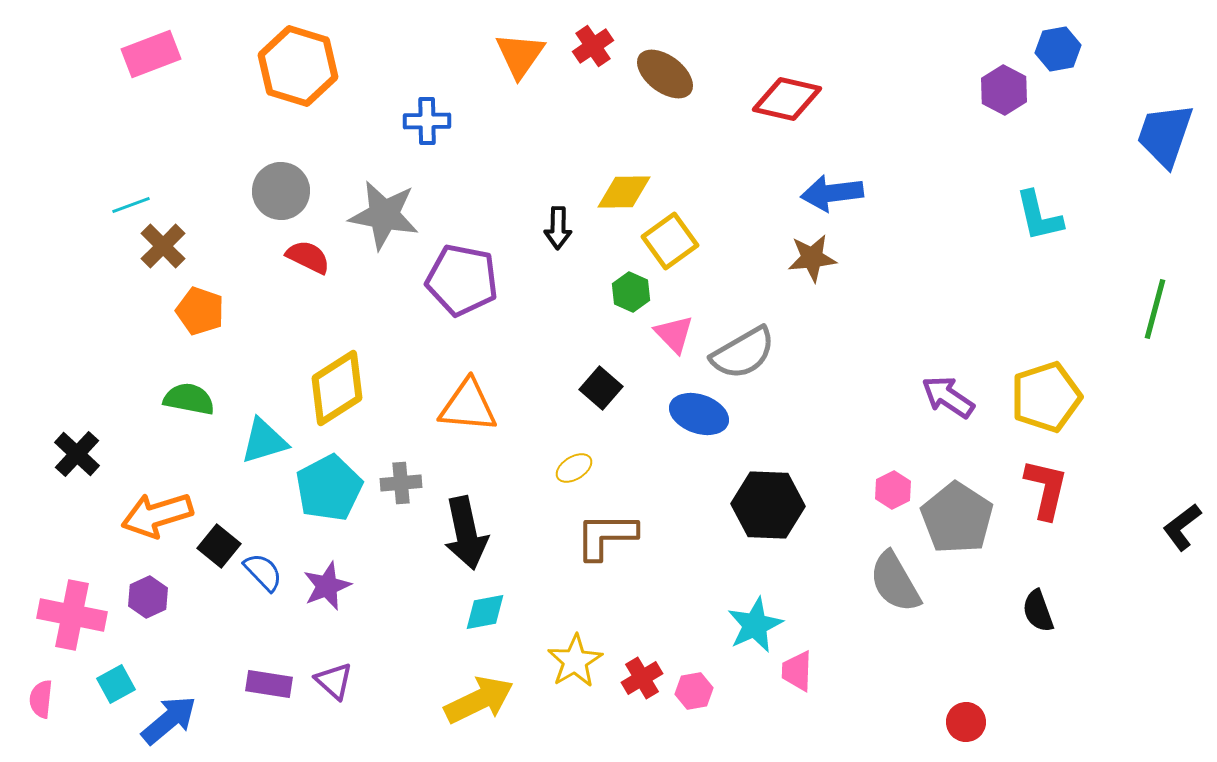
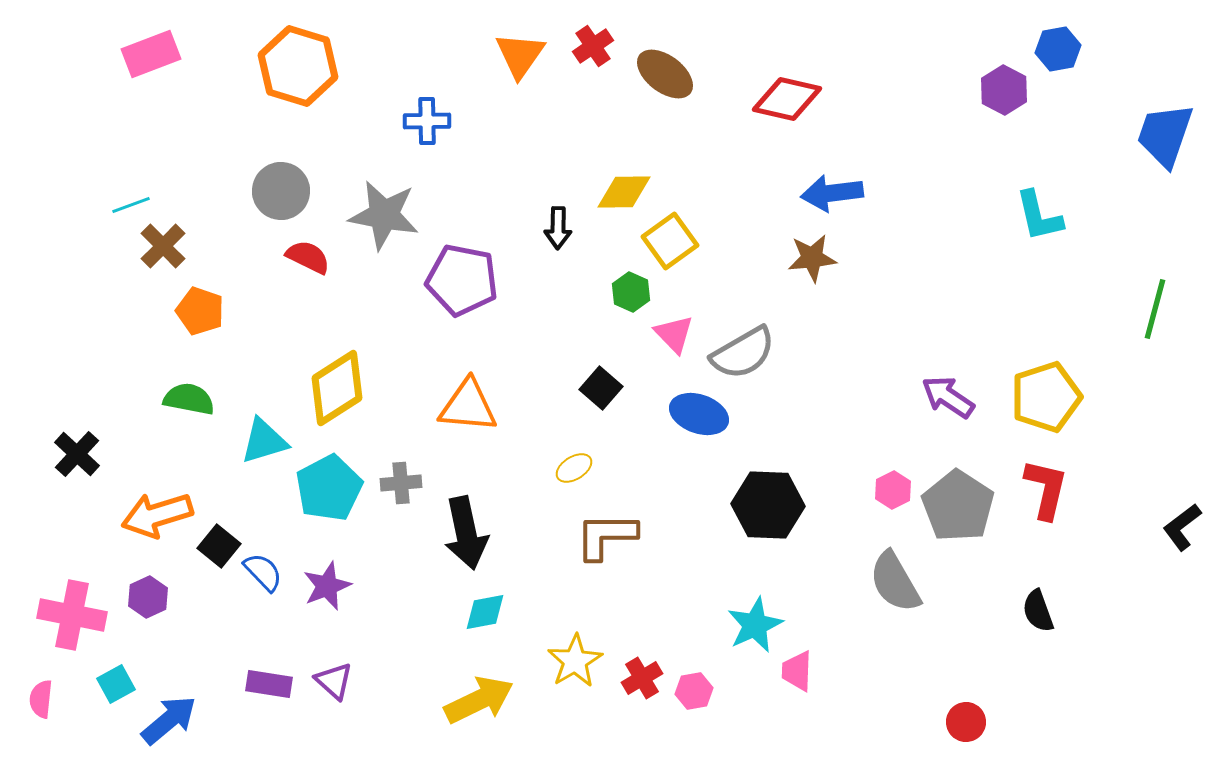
gray pentagon at (957, 518): moved 1 px right, 12 px up
